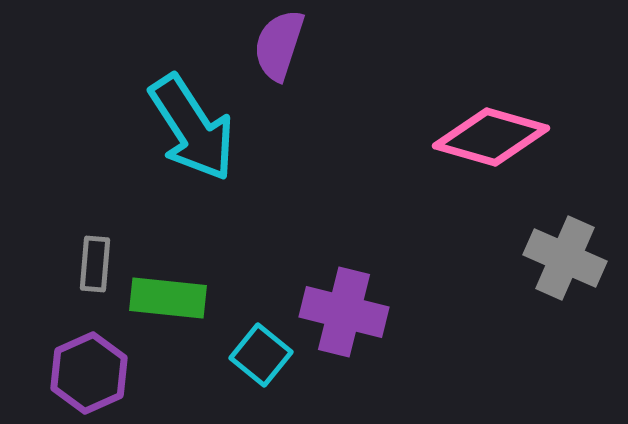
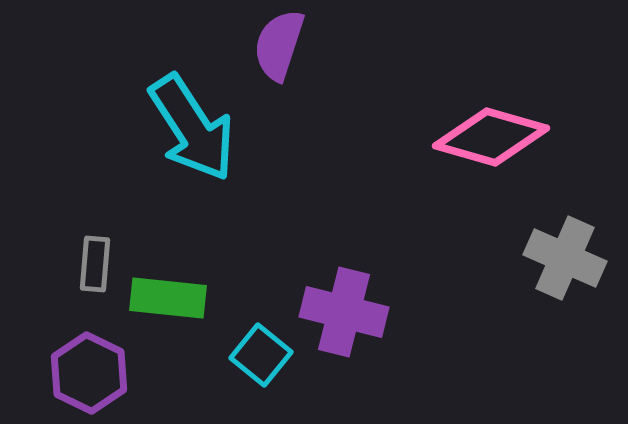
purple hexagon: rotated 10 degrees counterclockwise
